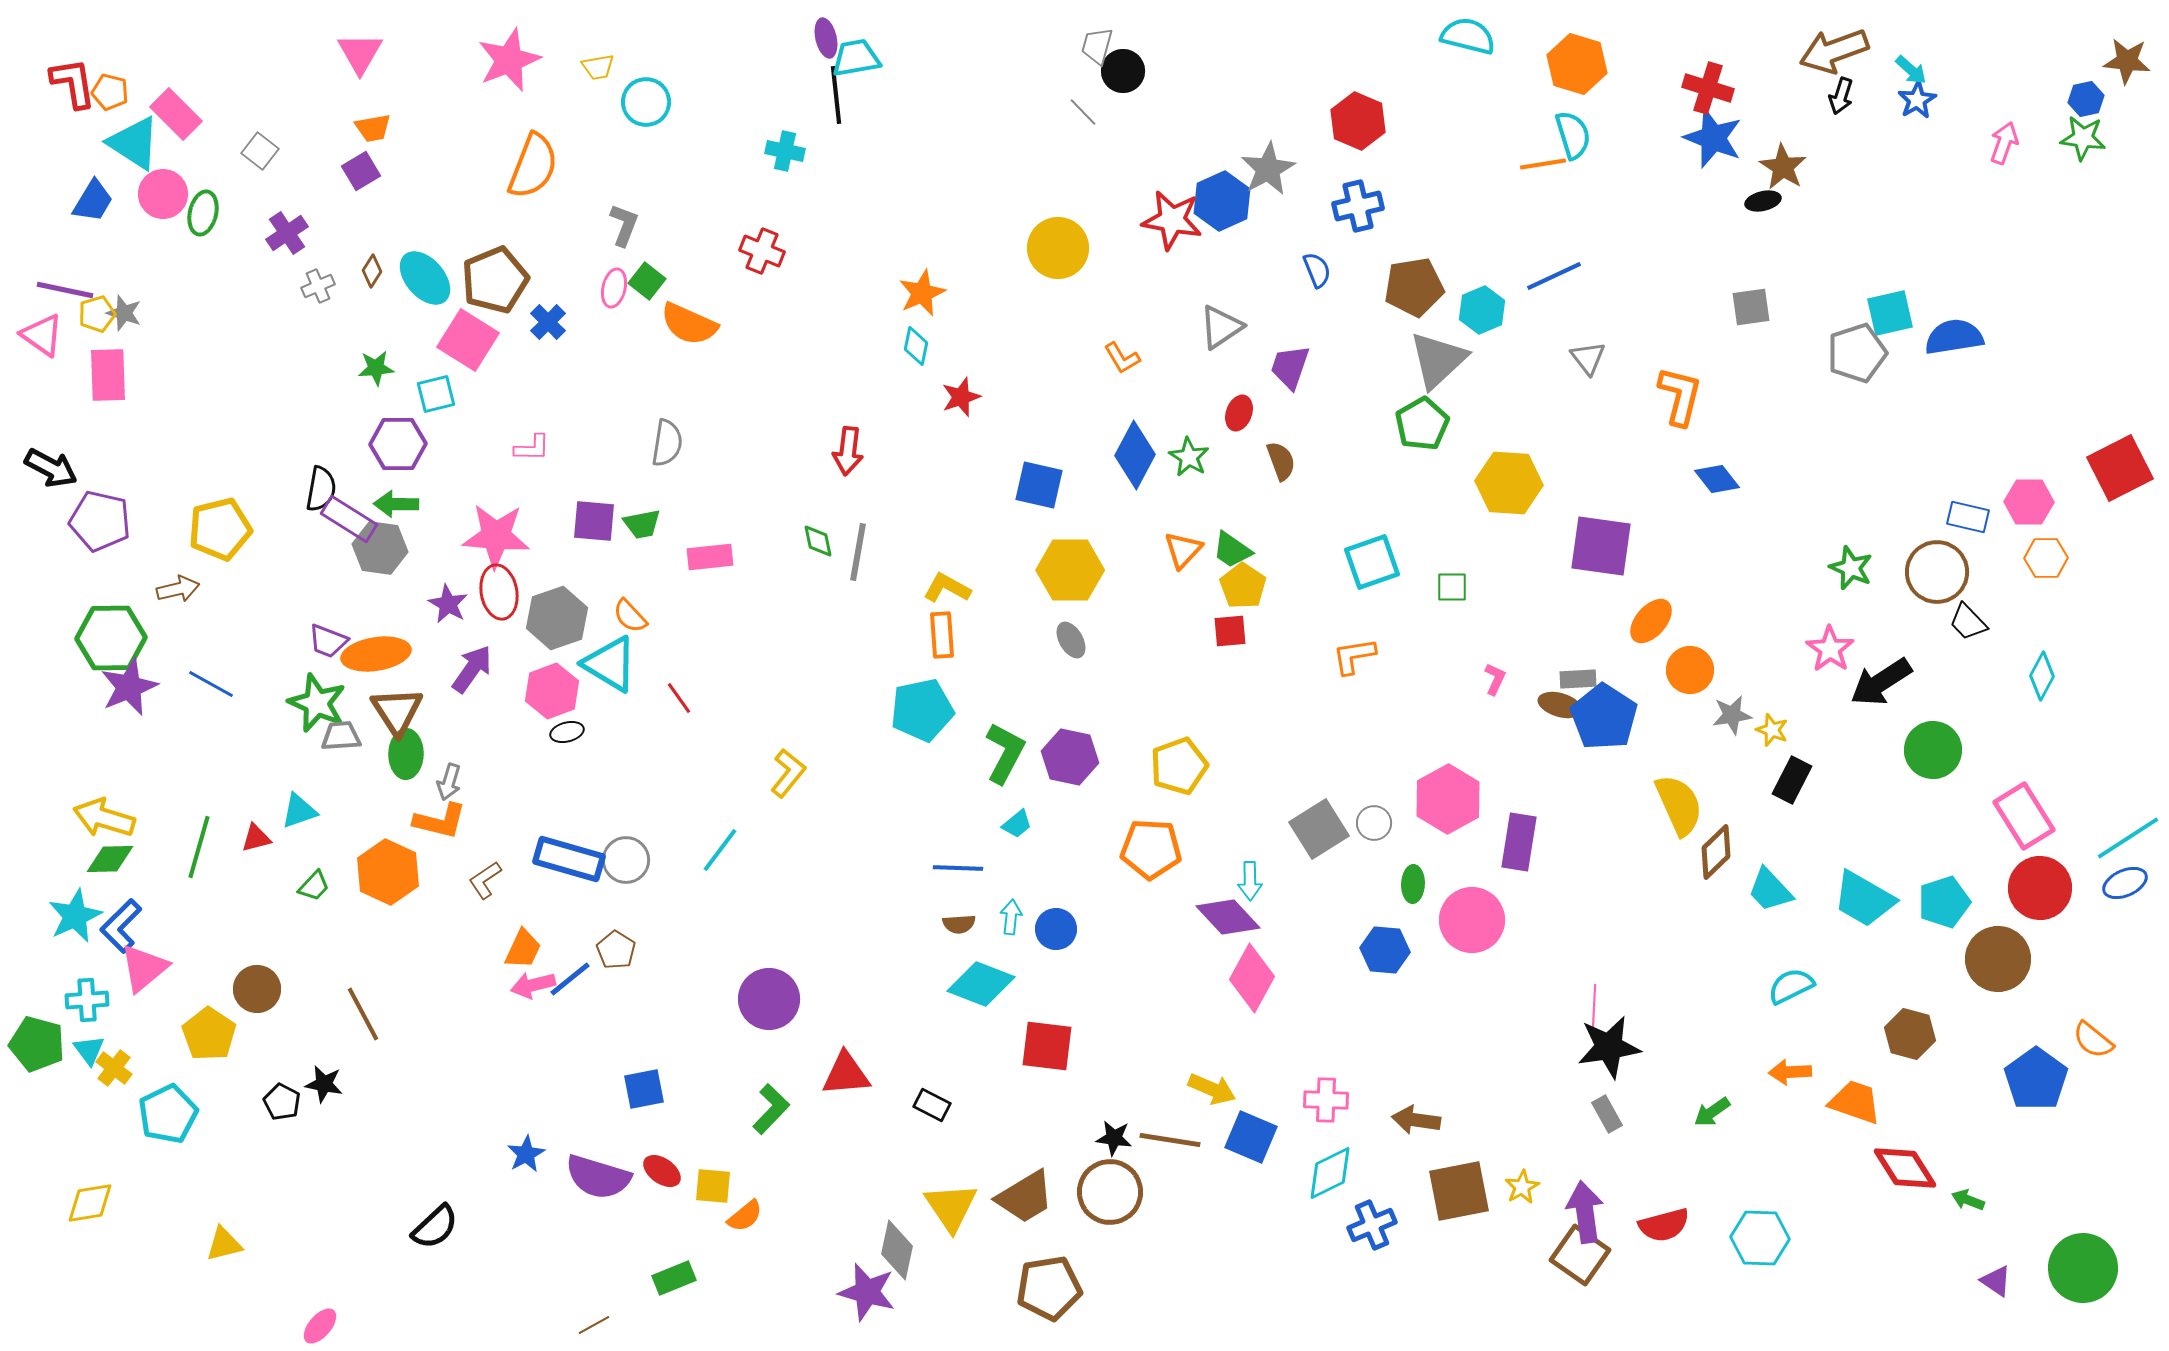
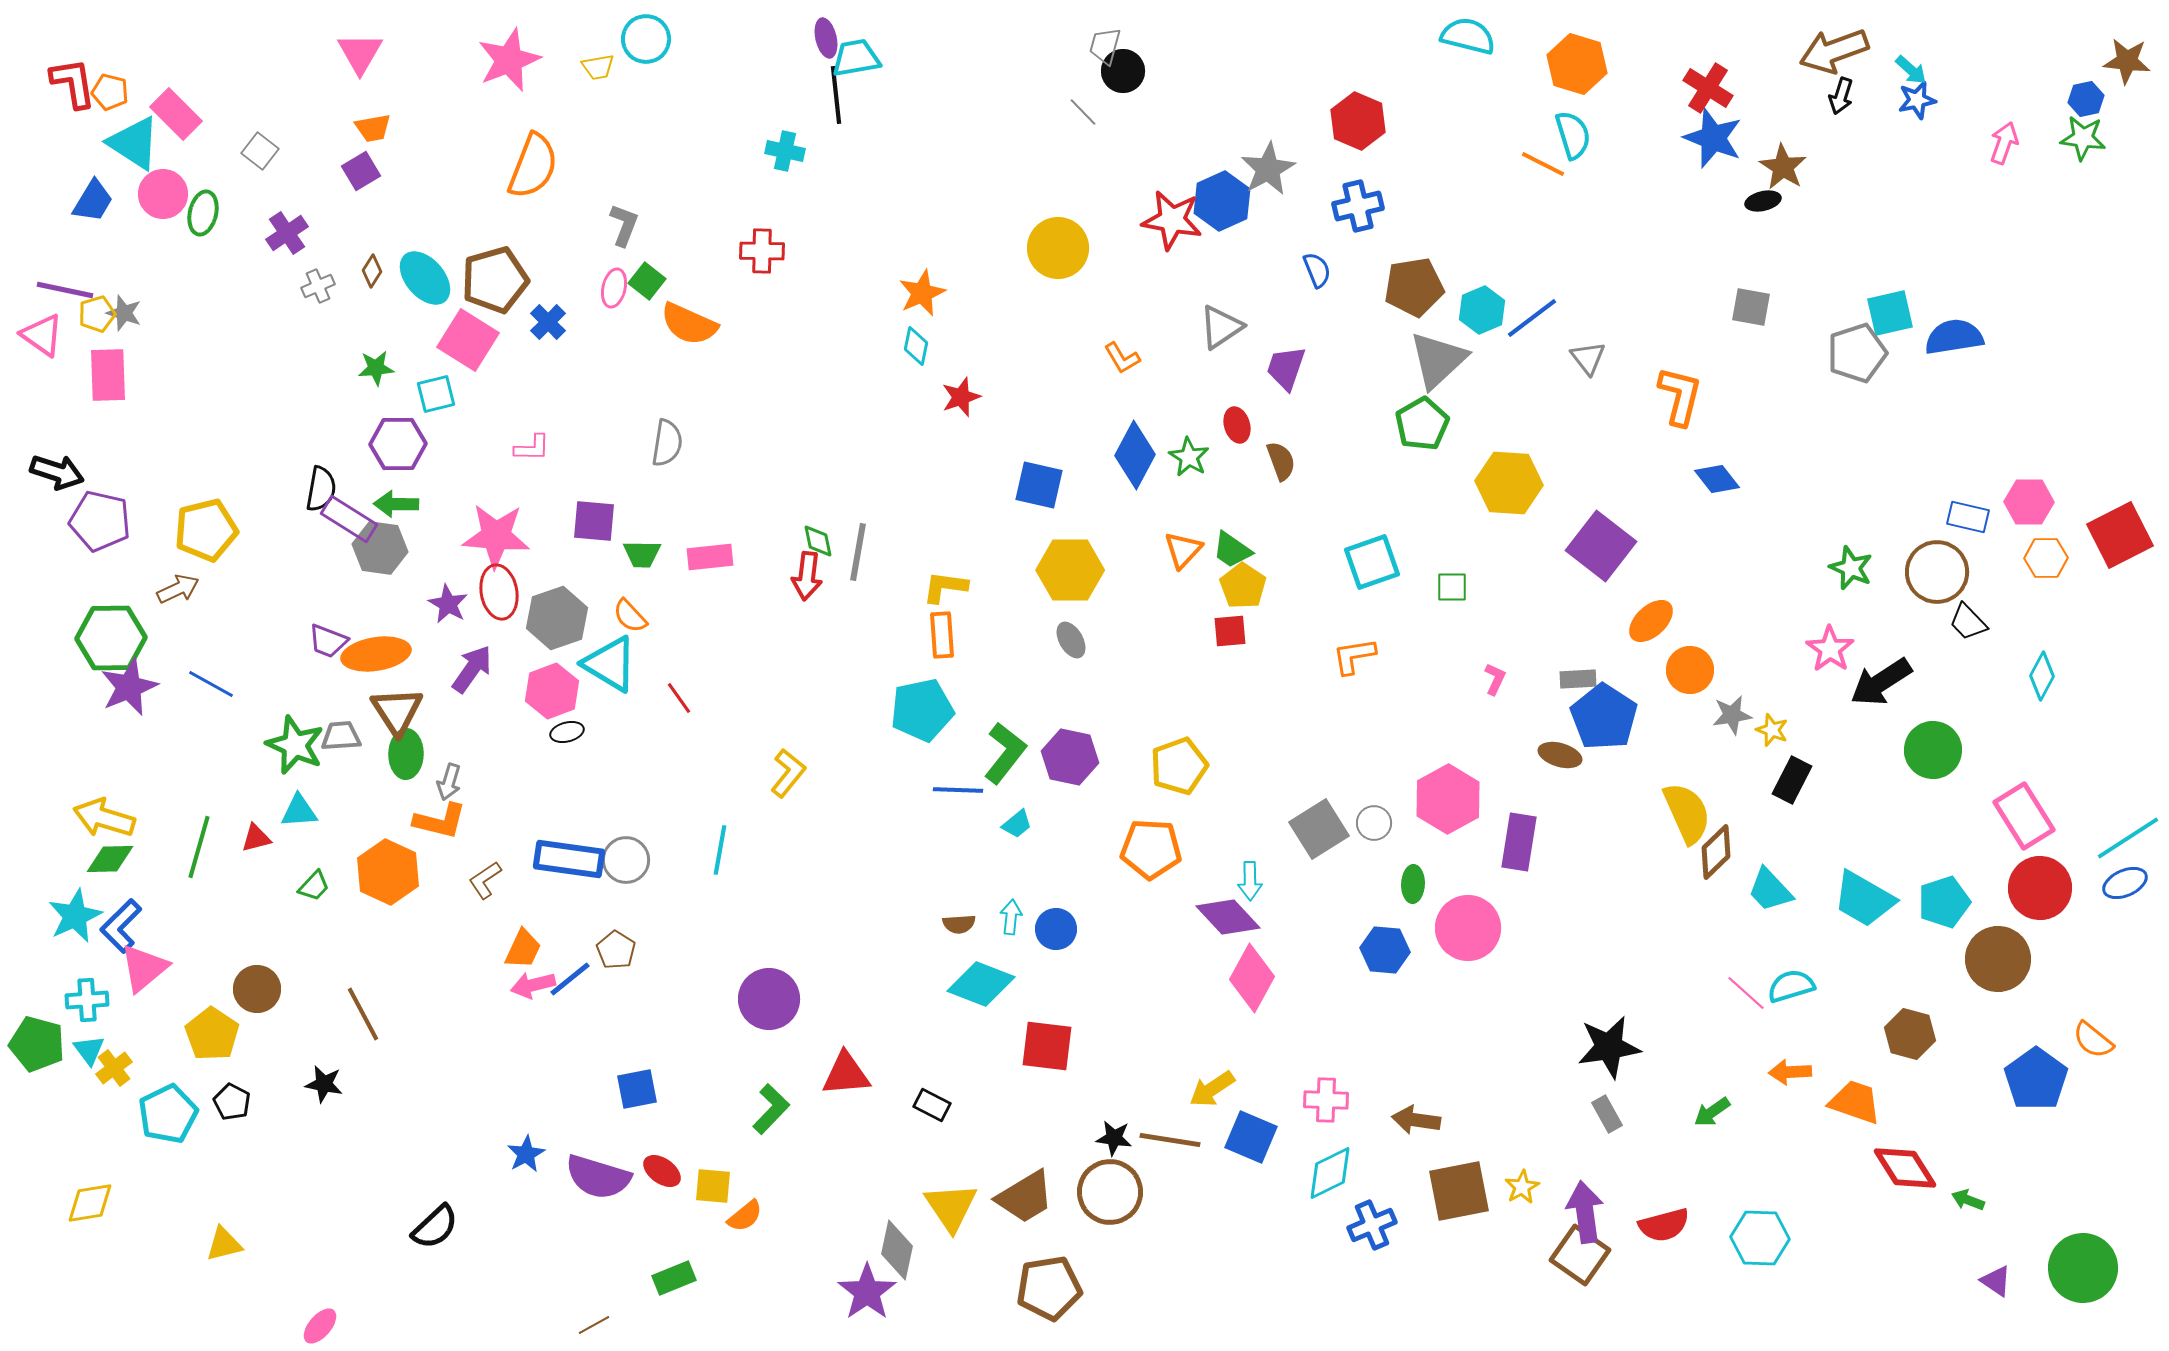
gray trapezoid at (1097, 46): moved 8 px right
red cross at (1708, 88): rotated 15 degrees clockwise
blue star at (1917, 100): rotated 18 degrees clockwise
cyan circle at (646, 102): moved 63 px up
orange line at (1543, 164): rotated 36 degrees clockwise
red cross at (762, 251): rotated 21 degrees counterclockwise
blue line at (1554, 276): moved 22 px left, 42 px down; rotated 12 degrees counterclockwise
brown pentagon at (495, 280): rotated 6 degrees clockwise
gray square at (1751, 307): rotated 18 degrees clockwise
purple trapezoid at (1290, 367): moved 4 px left, 1 px down
red ellipse at (1239, 413): moved 2 px left, 12 px down; rotated 36 degrees counterclockwise
red arrow at (848, 451): moved 41 px left, 125 px down
black arrow at (51, 468): moved 6 px right, 4 px down; rotated 10 degrees counterclockwise
red square at (2120, 468): moved 67 px down
green trapezoid at (642, 524): moved 30 px down; rotated 12 degrees clockwise
yellow pentagon at (220, 529): moved 14 px left, 1 px down
purple square at (1601, 546): rotated 30 degrees clockwise
yellow L-shape at (947, 588): moved 2 px left, 1 px up; rotated 21 degrees counterclockwise
brown arrow at (178, 589): rotated 12 degrees counterclockwise
orange ellipse at (1651, 621): rotated 6 degrees clockwise
green star at (317, 703): moved 22 px left, 42 px down
brown ellipse at (1560, 705): moved 50 px down
green L-shape at (1005, 753): rotated 10 degrees clockwise
yellow semicircle at (1679, 805): moved 8 px right, 8 px down
cyan triangle at (299, 811): rotated 15 degrees clockwise
cyan line at (720, 850): rotated 27 degrees counterclockwise
blue rectangle at (569, 859): rotated 8 degrees counterclockwise
blue line at (958, 868): moved 78 px up
pink circle at (1472, 920): moved 4 px left, 8 px down
cyan semicircle at (1791, 986): rotated 9 degrees clockwise
pink line at (1594, 1007): moved 152 px right, 14 px up; rotated 51 degrees counterclockwise
yellow pentagon at (209, 1034): moved 3 px right
yellow cross at (114, 1068): rotated 15 degrees clockwise
blue square at (644, 1089): moved 7 px left
yellow arrow at (1212, 1089): rotated 123 degrees clockwise
black pentagon at (282, 1102): moved 50 px left
purple star at (867, 1292): rotated 22 degrees clockwise
